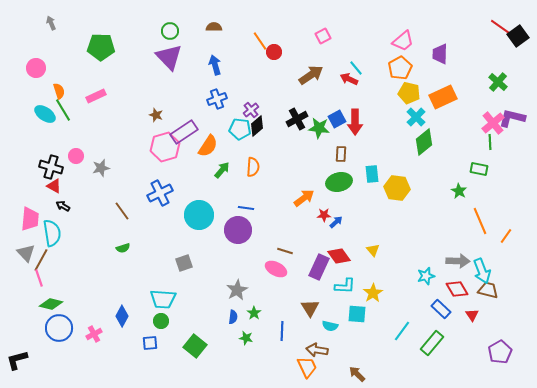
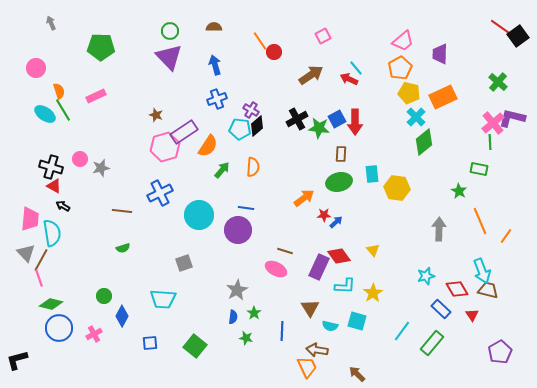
purple cross at (251, 110): rotated 21 degrees counterclockwise
pink circle at (76, 156): moved 4 px right, 3 px down
brown line at (122, 211): rotated 48 degrees counterclockwise
gray arrow at (458, 261): moved 19 px left, 32 px up; rotated 90 degrees counterclockwise
cyan square at (357, 314): moved 7 px down; rotated 12 degrees clockwise
green circle at (161, 321): moved 57 px left, 25 px up
